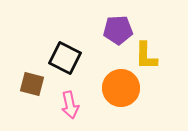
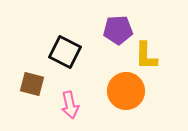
black square: moved 6 px up
orange circle: moved 5 px right, 3 px down
